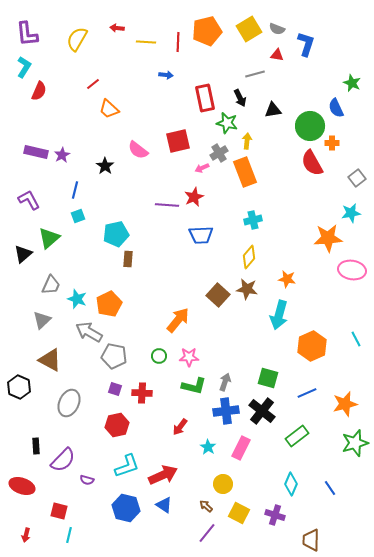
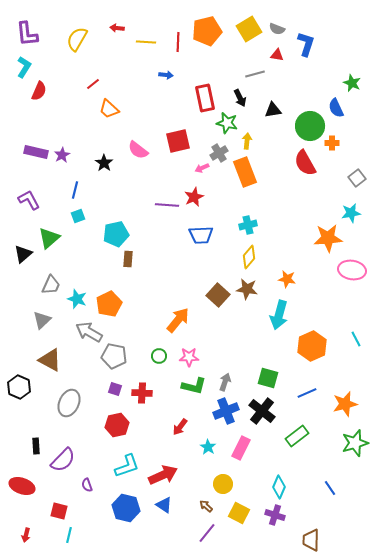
red semicircle at (312, 163): moved 7 px left
black star at (105, 166): moved 1 px left, 3 px up
cyan cross at (253, 220): moved 5 px left, 5 px down
blue cross at (226, 411): rotated 15 degrees counterclockwise
purple semicircle at (87, 480): moved 5 px down; rotated 56 degrees clockwise
cyan diamond at (291, 484): moved 12 px left, 3 px down
